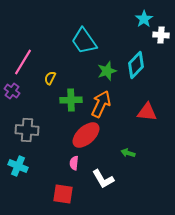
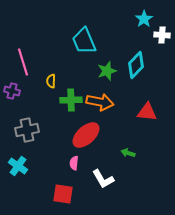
white cross: moved 1 px right
cyan trapezoid: rotated 12 degrees clockwise
pink line: rotated 48 degrees counterclockwise
yellow semicircle: moved 1 px right, 3 px down; rotated 24 degrees counterclockwise
purple cross: rotated 21 degrees counterclockwise
orange arrow: moved 1 px left, 2 px up; rotated 76 degrees clockwise
gray cross: rotated 15 degrees counterclockwise
cyan cross: rotated 12 degrees clockwise
